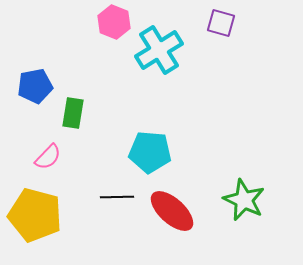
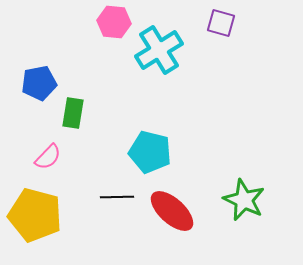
pink hexagon: rotated 16 degrees counterclockwise
blue pentagon: moved 4 px right, 3 px up
cyan pentagon: rotated 9 degrees clockwise
